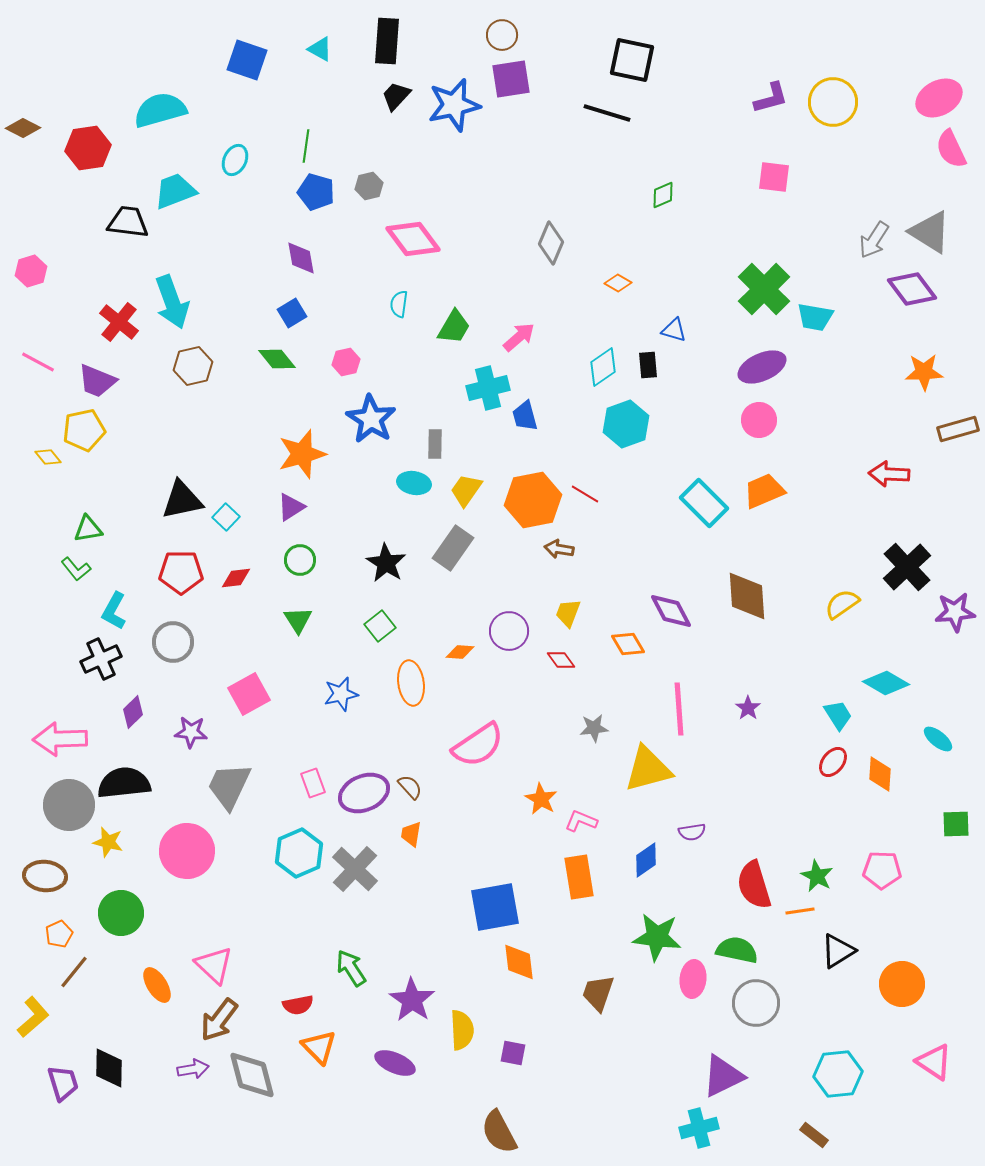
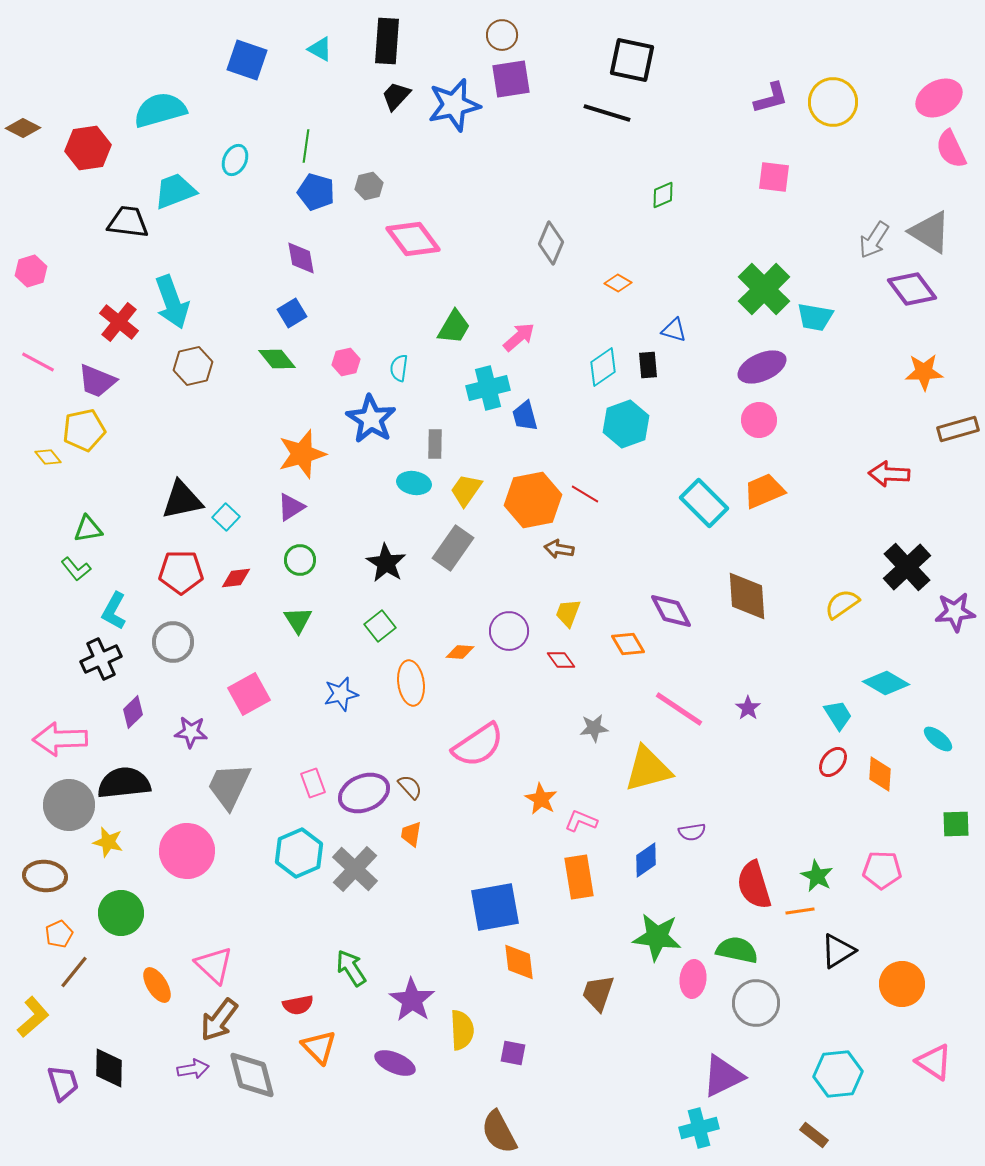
cyan semicircle at (399, 304): moved 64 px down
pink line at (679, 709): rotated 52 degrees counterclockwise
